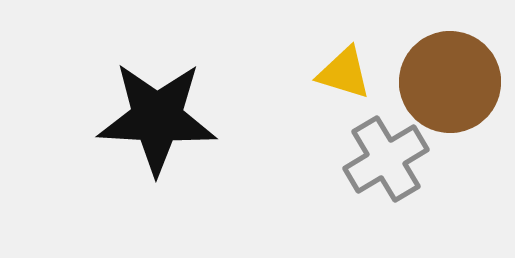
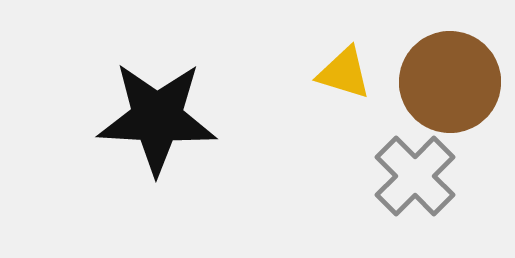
gray cross: moved 29 px right, 17 px down; rotated 14 degrees counterclockwise
